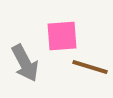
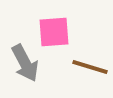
pink square: moved 8 px left, 4 px up
